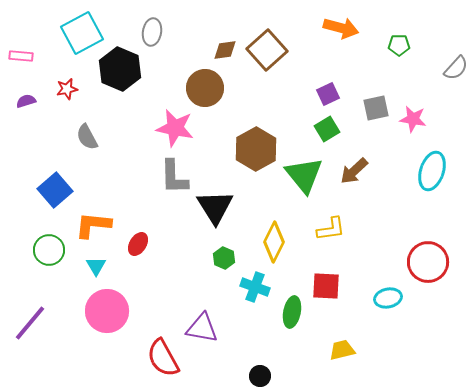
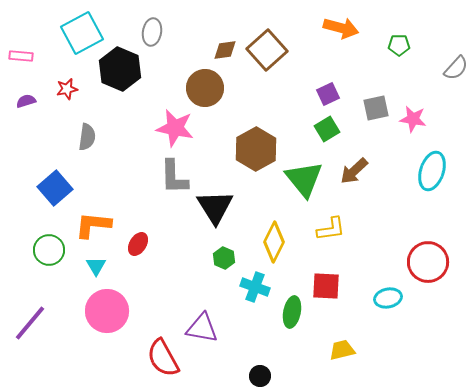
gray semicircle at (87, 137): rotated 144 degrees counterclockwise
green triangle at (304, 175): moved 4 px down
blue square at (55, 190): moved 2 px up
